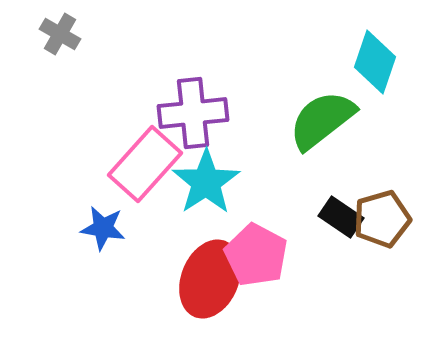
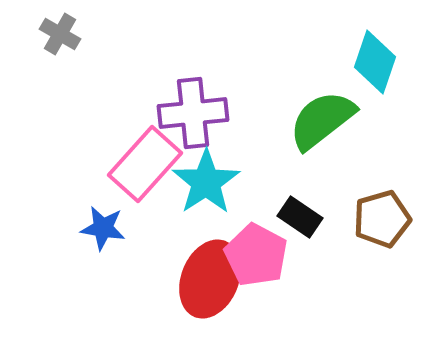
black rectangle: moved 41 px left
